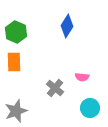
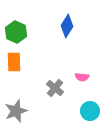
cyan circle: moved 3 px down
